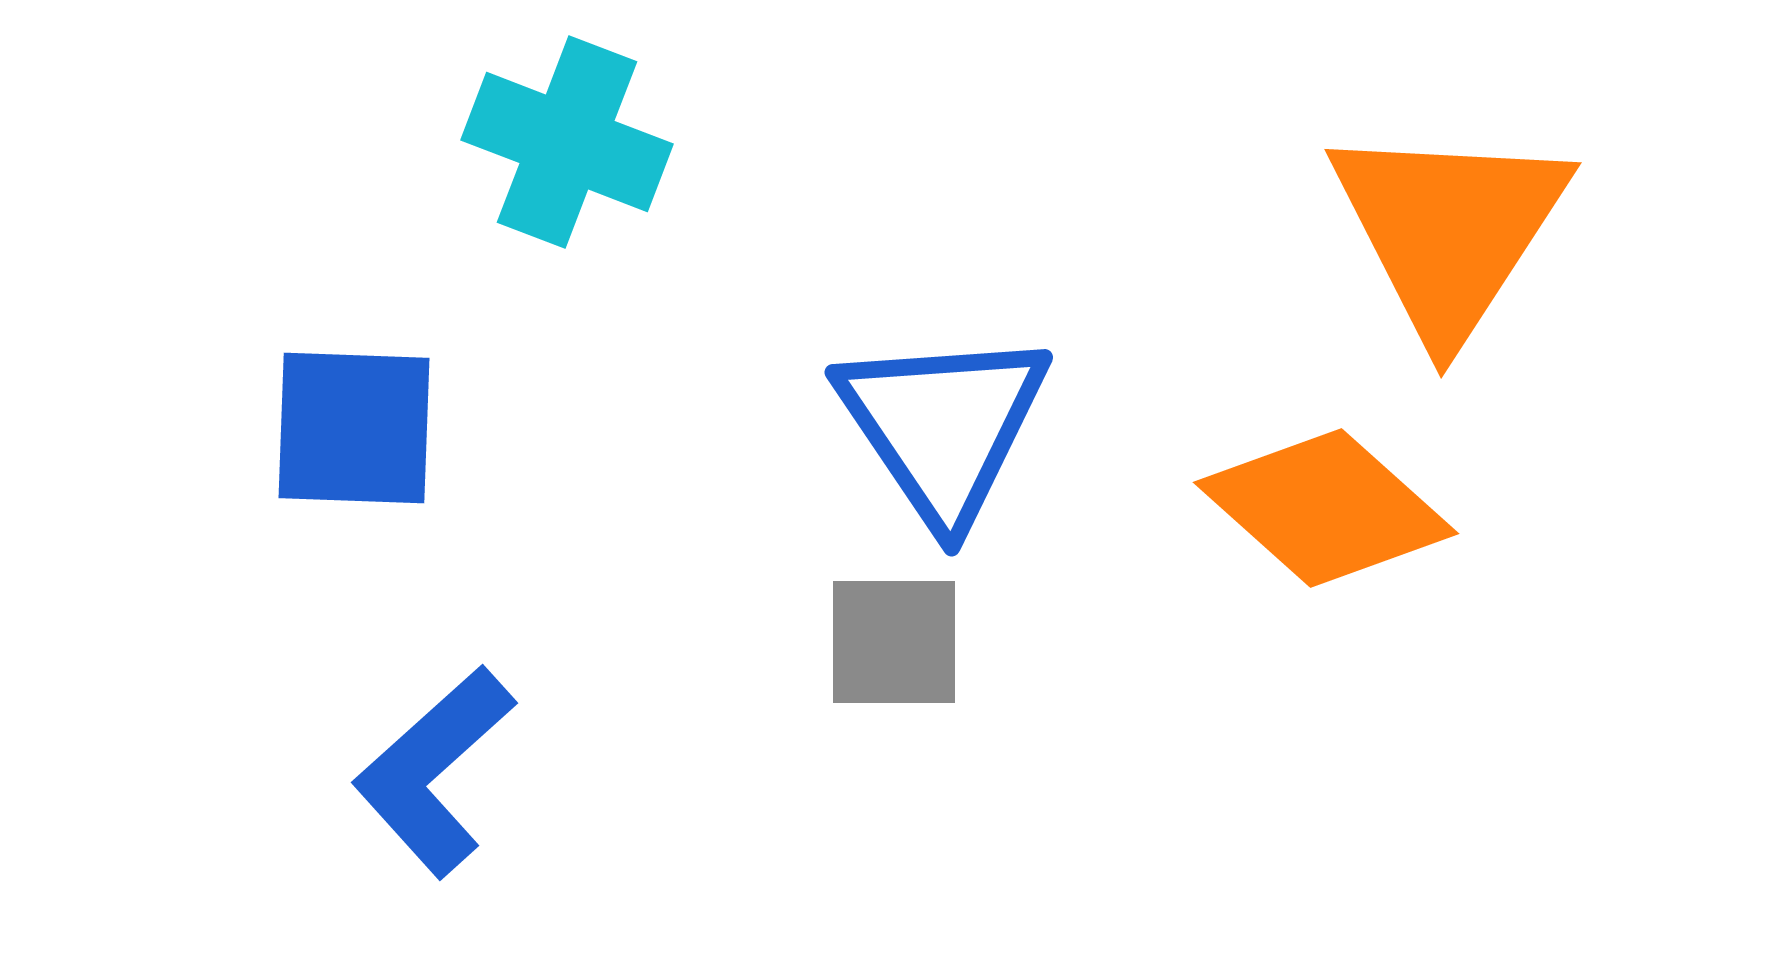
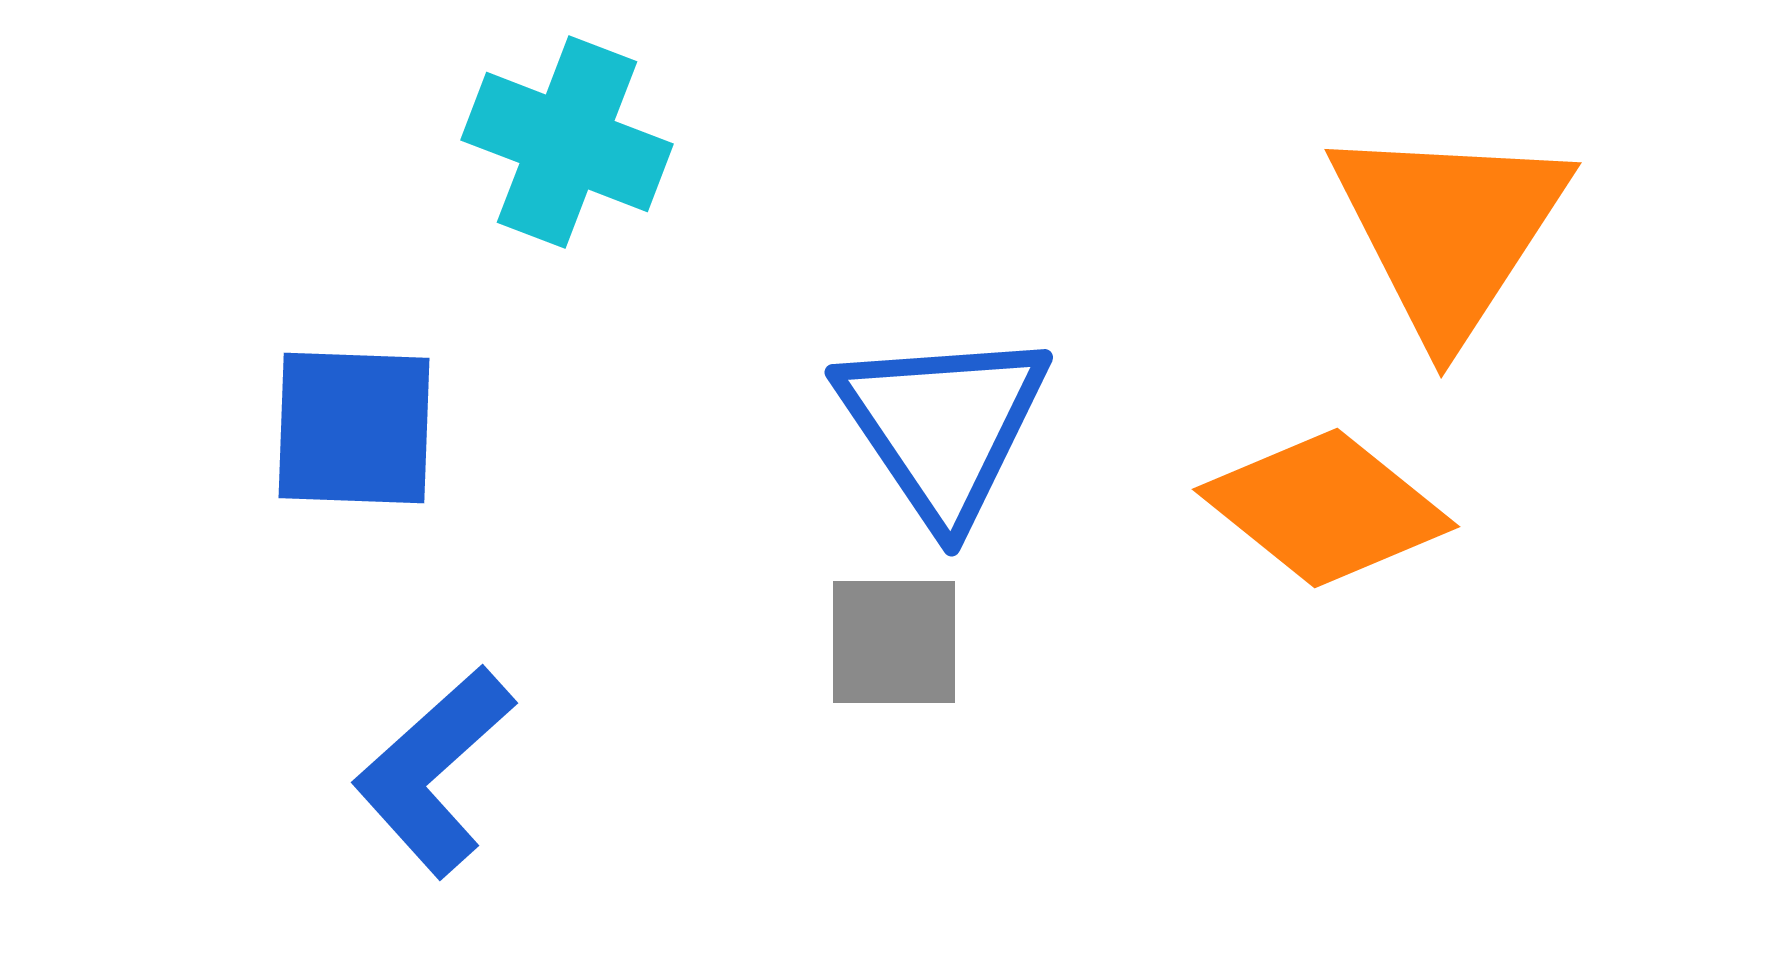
orange diamond: rotated 3 degrees counterclockwise
